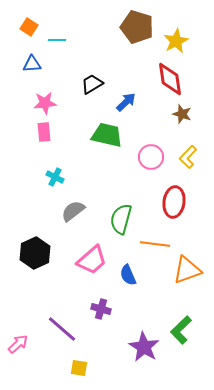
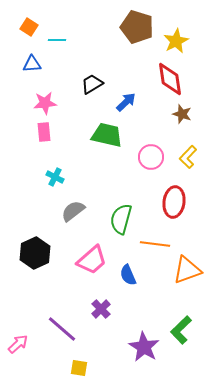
purple cross: rotated 30 degrees clockwise
